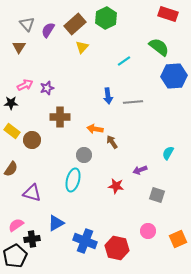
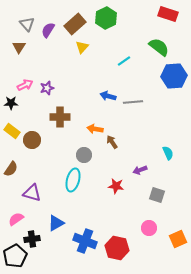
blue arrow: rotated 112 degrees clockwise
cyan semicircle: rotated 128 degrees clockwise
pink semicircle: moved 6 px up
pink circle: moved 1 px right, 3 px up
